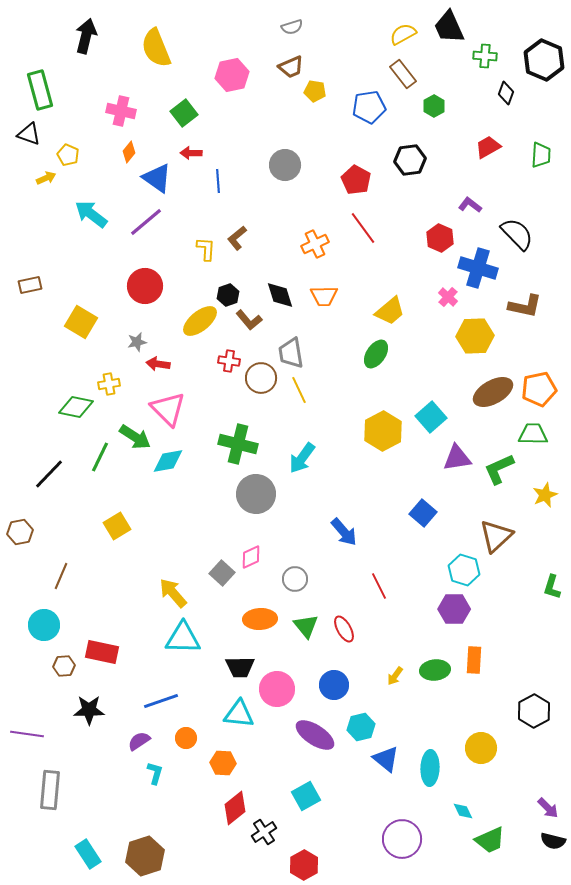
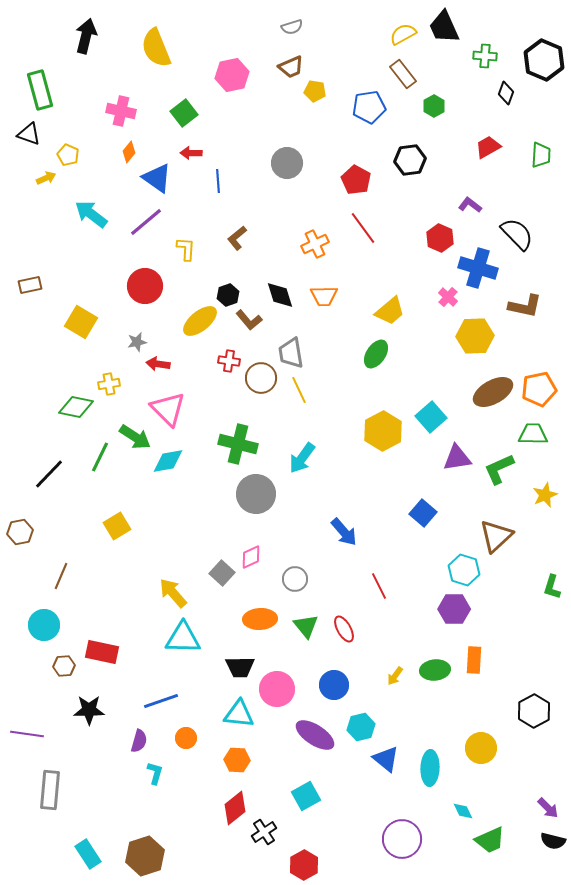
black trapezoid at (449, 27): moved 5 px left
gray circle at (285, 165): moved 2 px right, 2 px up
yellow L-shape at (206, 249): moved 20 px left
purple semicircle at (139, 741): rotated 140 degrees clockwise
orange hexagon at (223, 763): moved 14 px right, 3 px up
